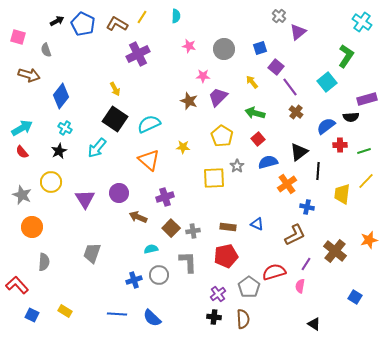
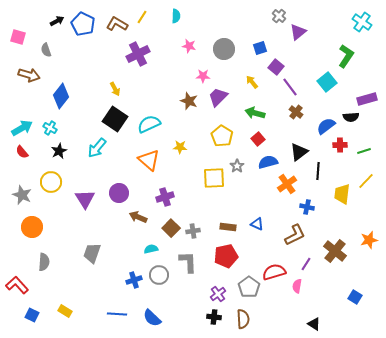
cyan cross at (65, 128): moved 15 px left
yellow star at (183, 147): moved 3 px left
pink semicircle at (300, 286): moved 3 px left
